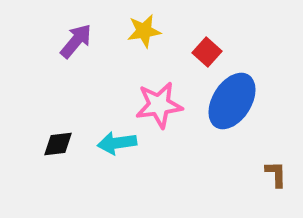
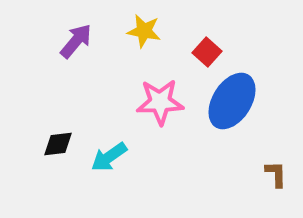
yellow star: rotated 20 degrees clockwise
pink star: moved 1 px right, 3 px up; rotated 6 degrees clockwise
cyan arrow: moved 8 px left, 14 px down; rotated 27 degrees counterclockwise
